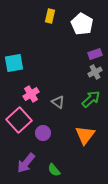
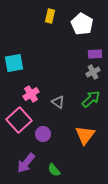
purple rectangle: rotated 16 degrees clockwise
gray cross: moved 2 px left
purple circle: moved 1 px down
